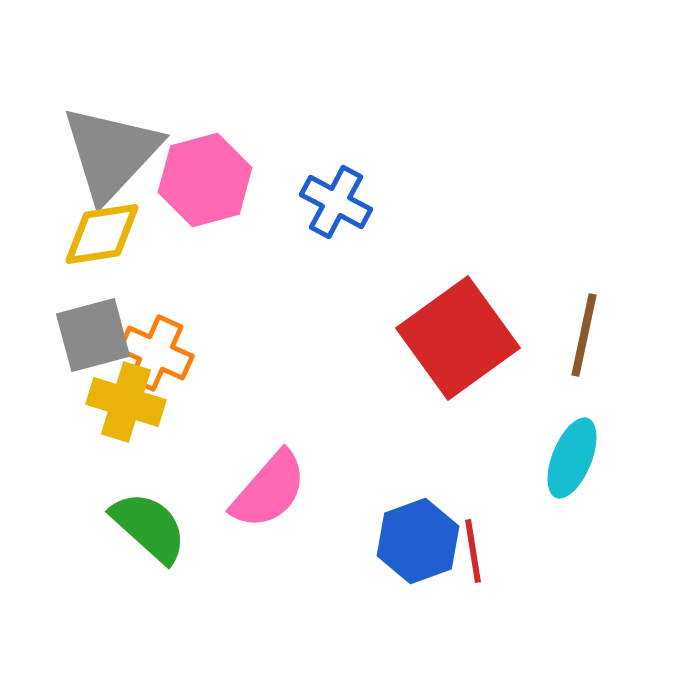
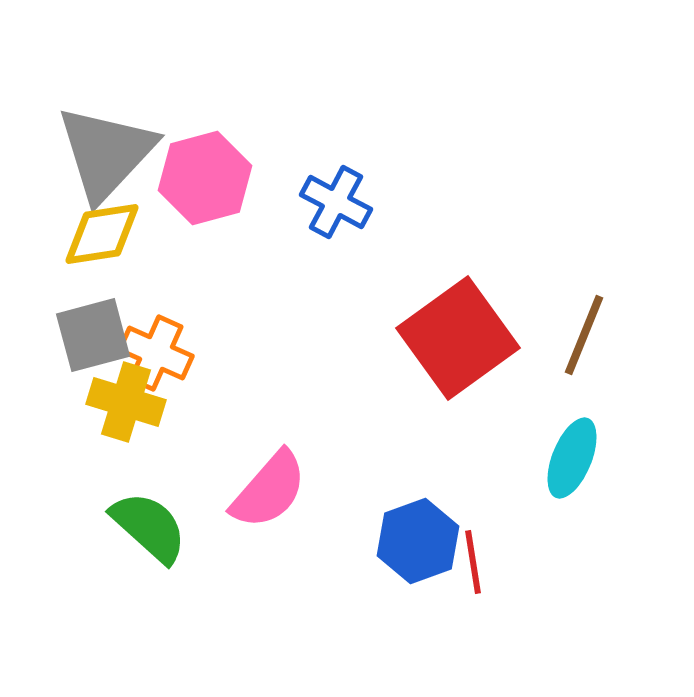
gray triangle: moved 5 px left
pink hexagon: moved 2 px up
brown line: rotated 10 degrees clockwise
red line: moved 11 px down
